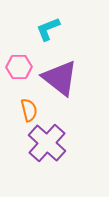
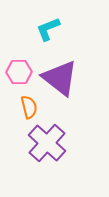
pink hexagon: moved 5 px down
orange semicircle: moved 3 px up
